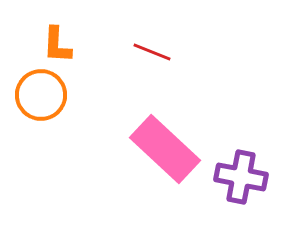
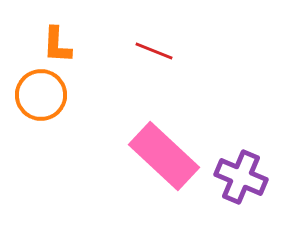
red line: moved 2 px right, 1 px up
pink rectangle: moved 1 px left, 7 px down
purple cross: rotated 12 degrees clockwise
